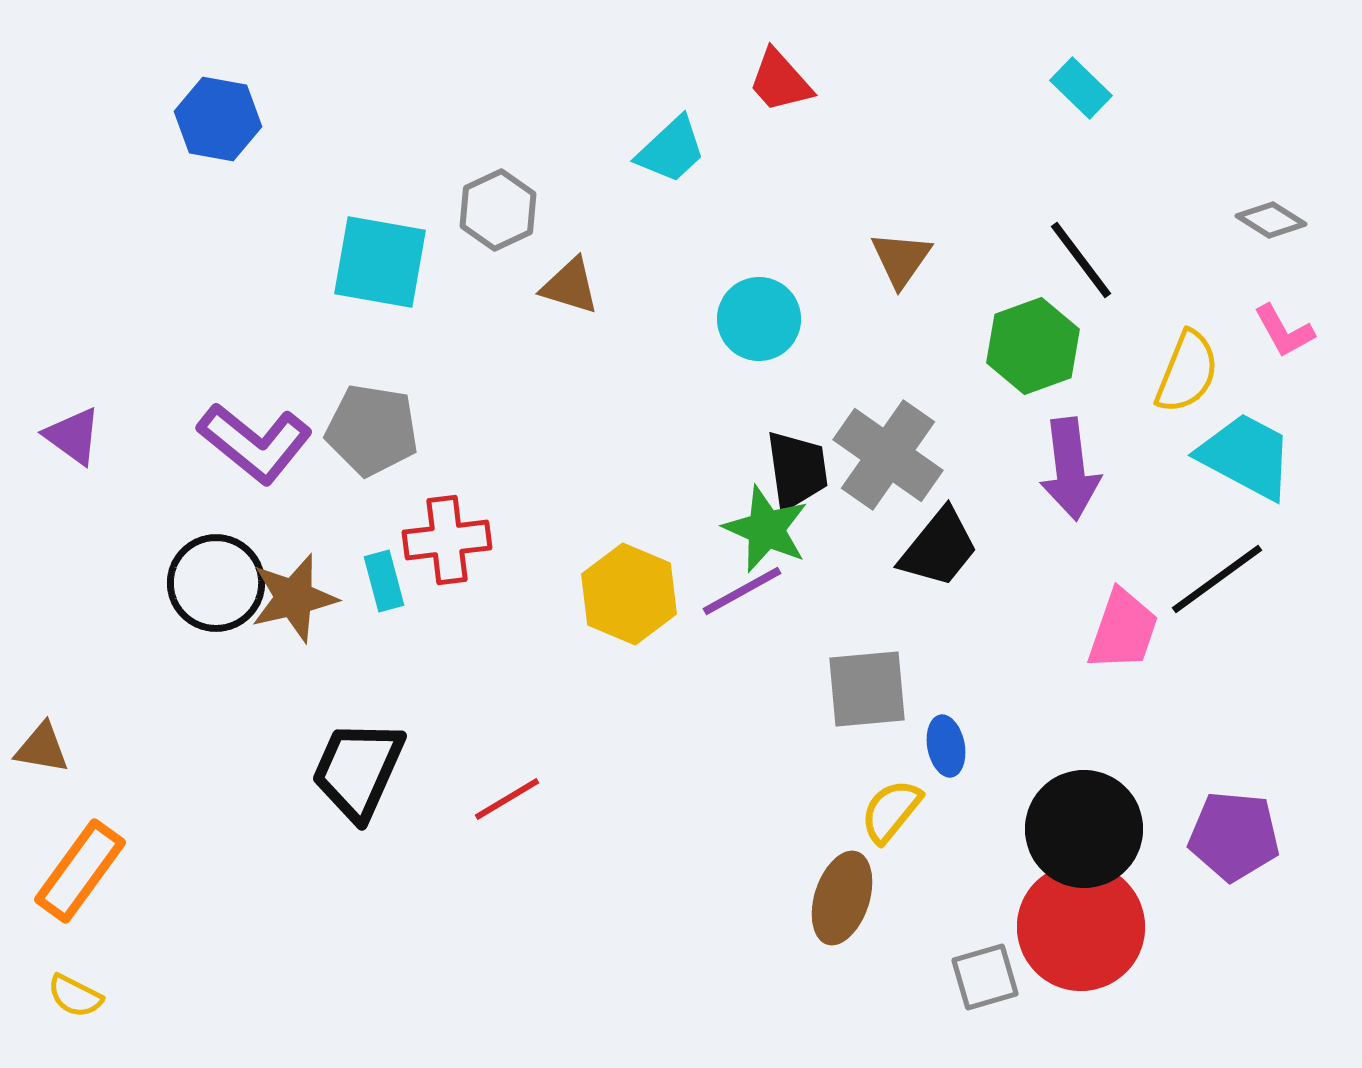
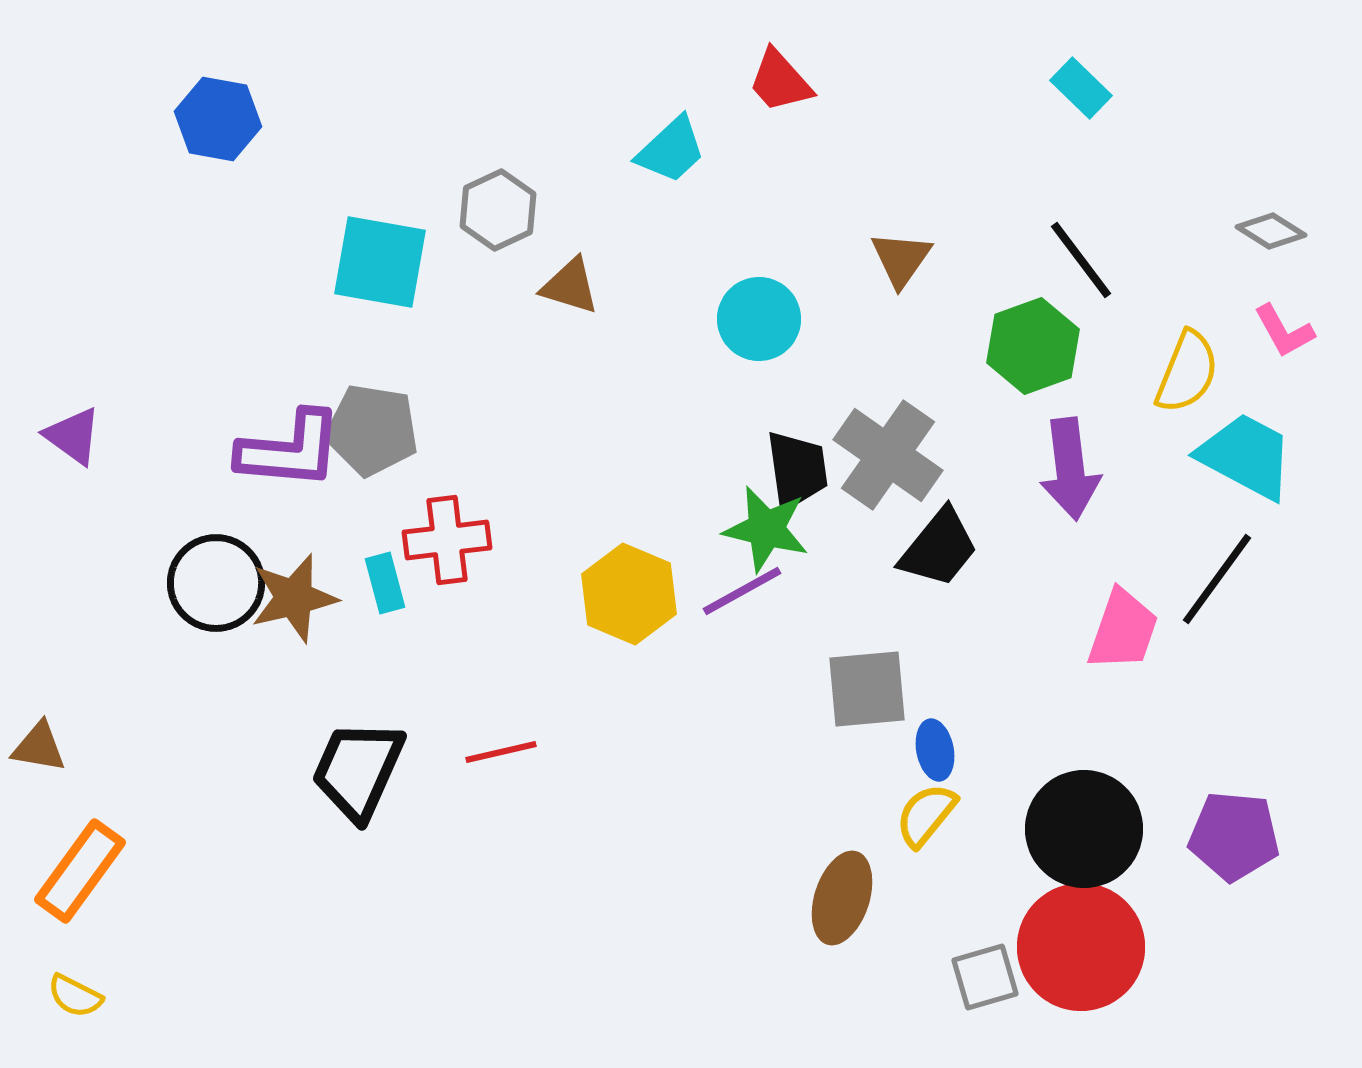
gray diamond at (1271, 220): moved 11 px down
purple L-shape at (255, 443): moved 35 px right, 7 px down; rotated 34 degrees counterclockwise
green star at (766, 529): rotated 10 degrees counterclockwise
black line at (1217, 579): rotated 18 degrees counterclockwise
cyan rectangle at (384, 581): moved 1 px right, 2 px down
blue ellipse at (946, 746): moved 11 px left, 4 px down
brown triangle at (42, 748): moved 3 px left, 1 px up
red line at (507, 799): moved 6 px left, 47 px up; rotated 18 degrees clockwise
yellow semicircle at (891, 811): moved 35 px right, 4 px down
red circle at (1081, 927): moved 20 px down
